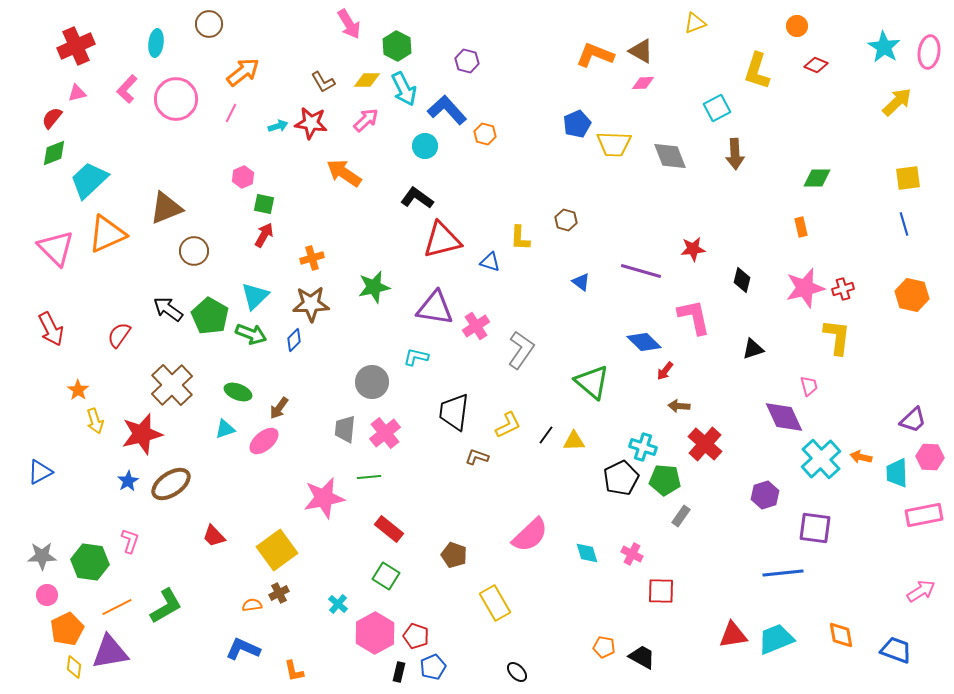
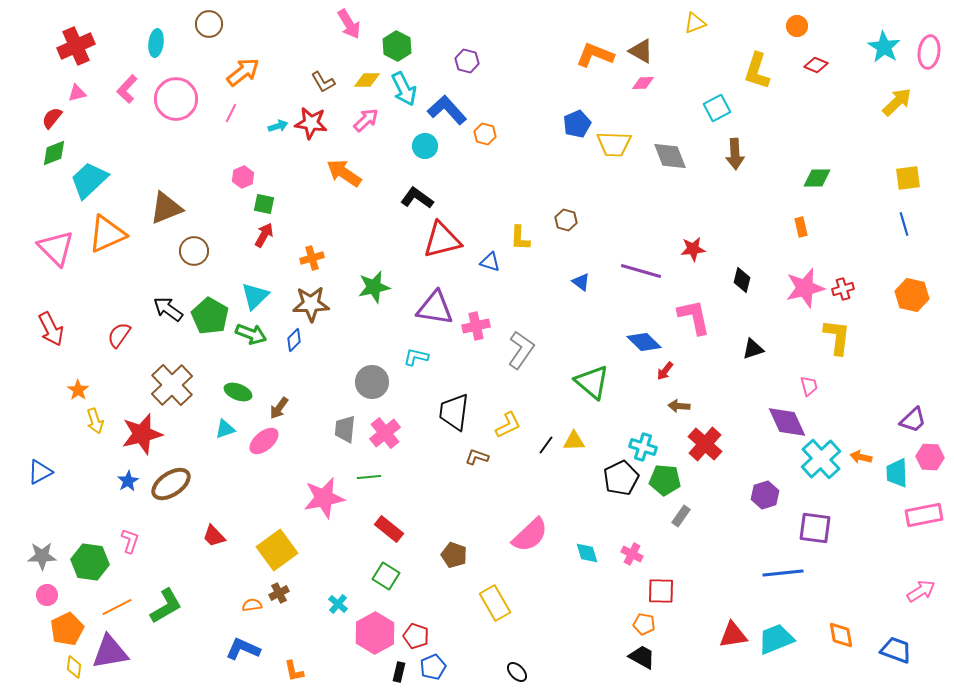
pink cross at (476, 326): rotated 20 degrees clockwise
purple diamond at (784, 417): moved 3 px right, 5 px down
black line at (546, 435): moved 10 px down
orange pentagon at (604, 647): moved 40 px right, 23 px up
